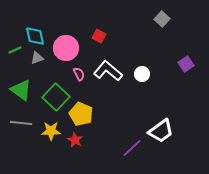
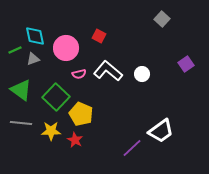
gray triangle: moved 4 px left, 1 px down
pink semicircle: rotated 104 degrees clockwise
